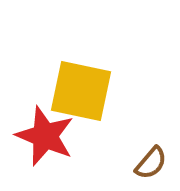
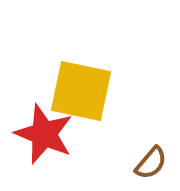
red star: moved 1 px left, 2 px up
